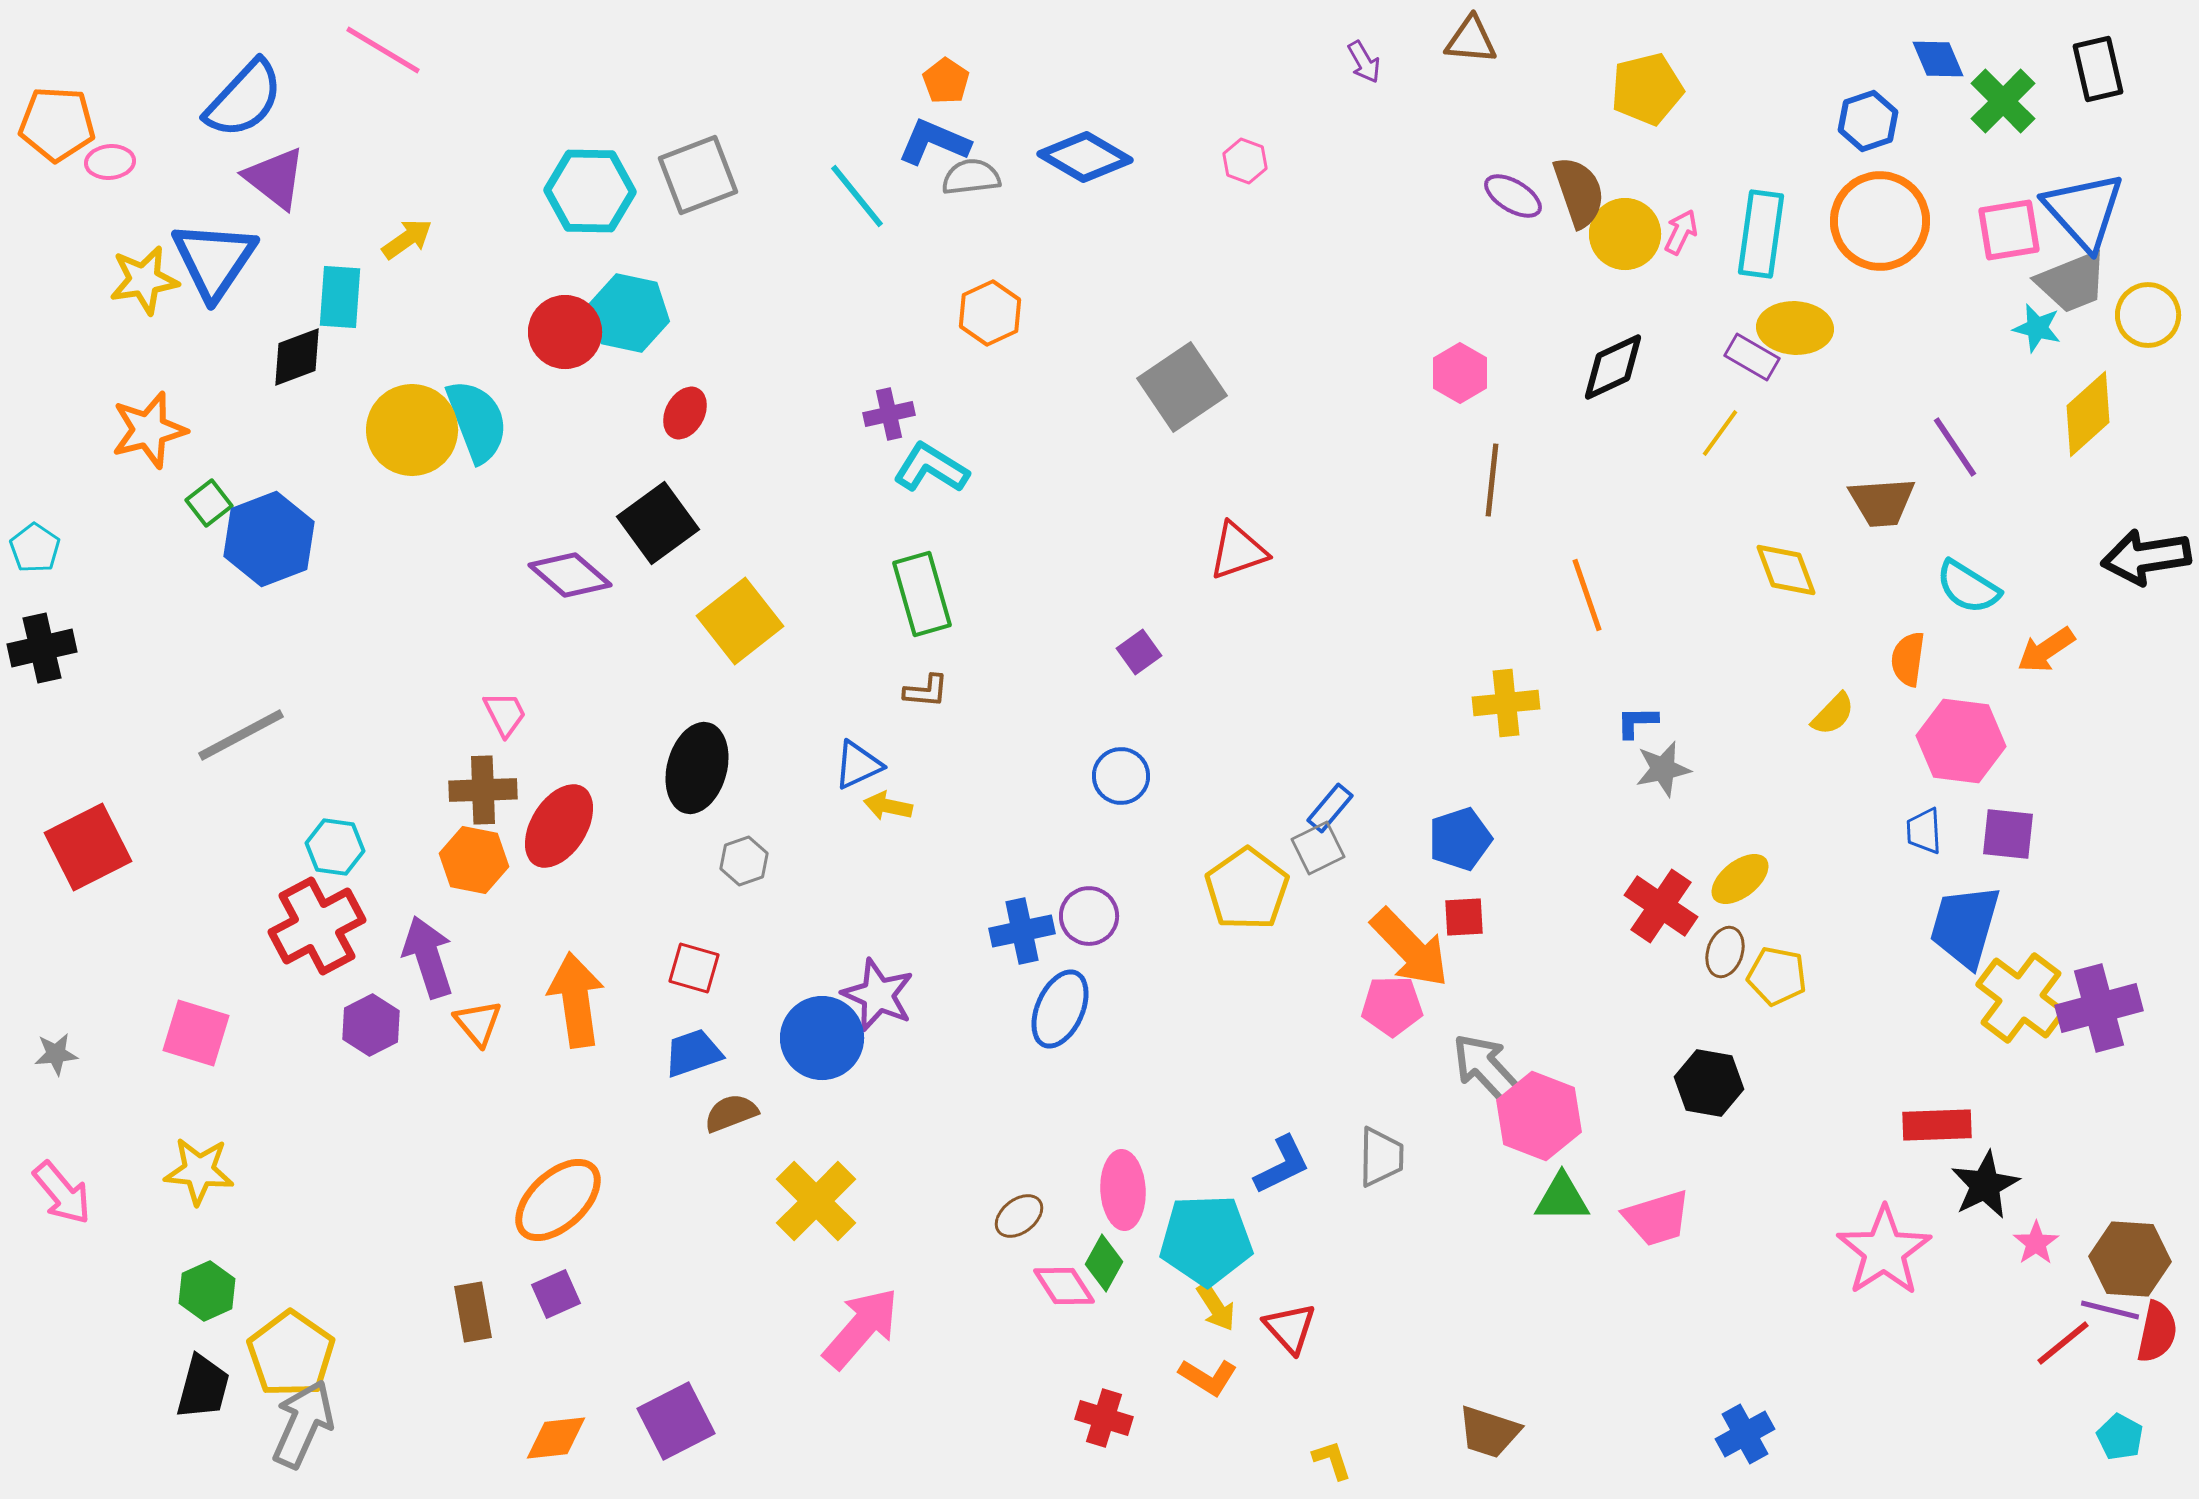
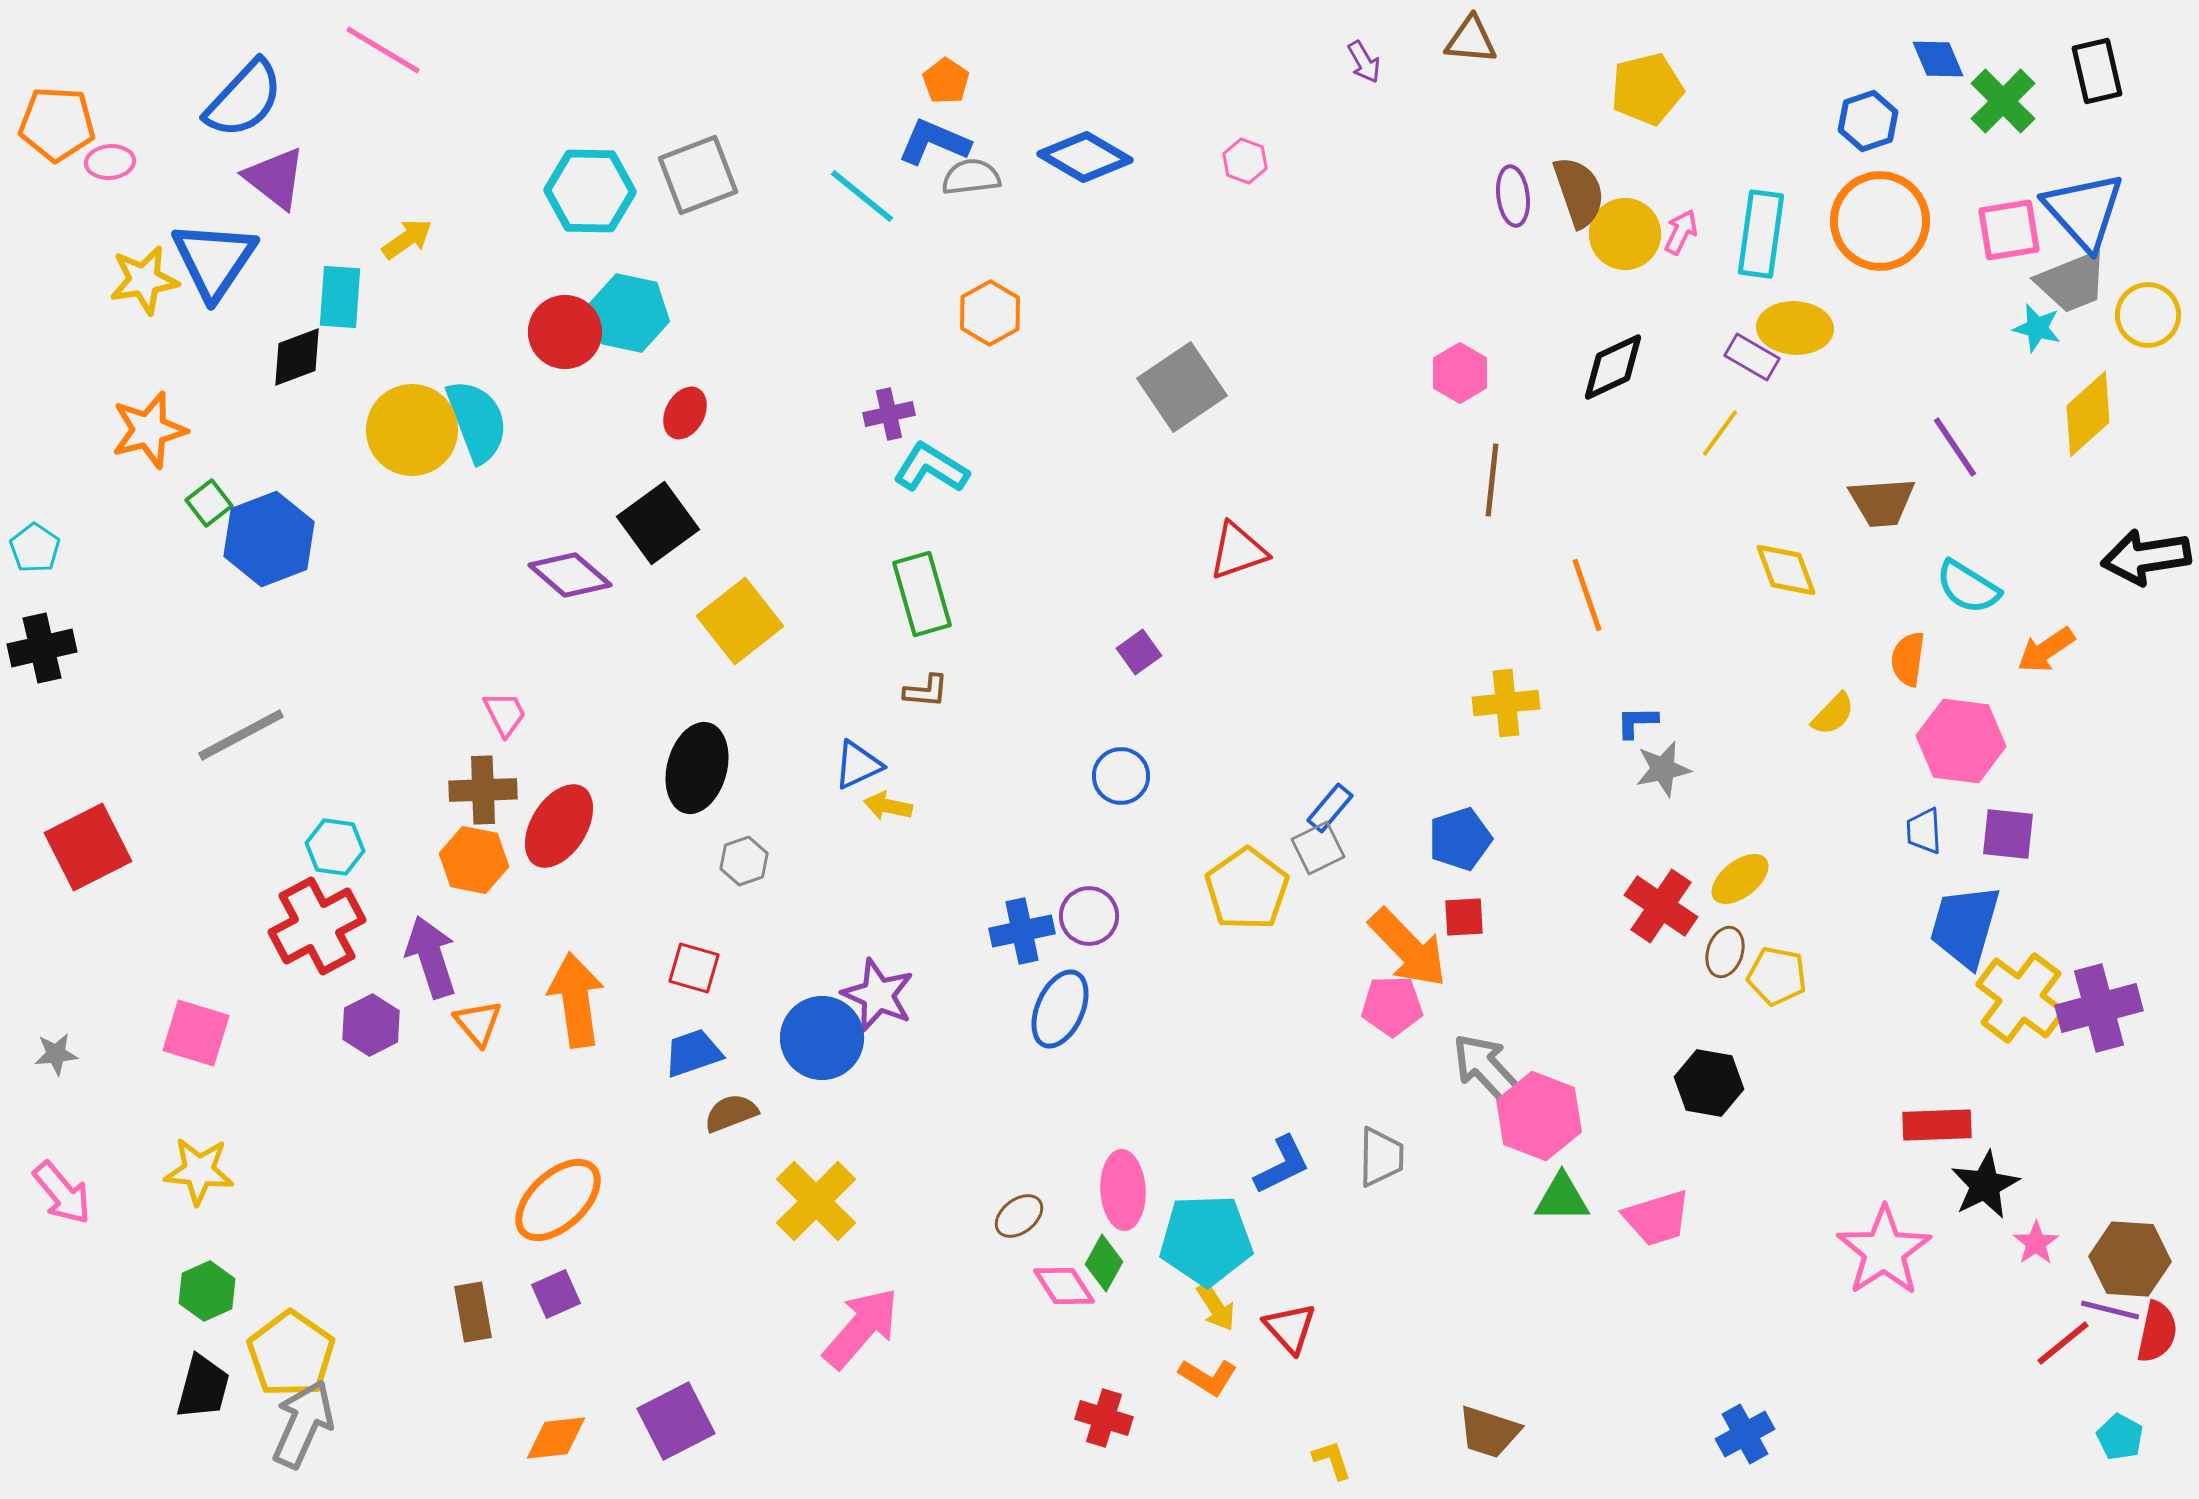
black rectangle at (2098, 69): moved 1 px left, 2 px down
cyan line at (857, 196): moved 5 px right; rotated 12 degrees counterclockwise
purple ellipse at (1513, 196): rotated 52 degrees clockwise
orange hexagon at (990, 313): rotated 4 degrees counterclockwise
orange arrow at (1410, 948): moved 2 px left
purple arrow at (428, 957): moved 3 px right
